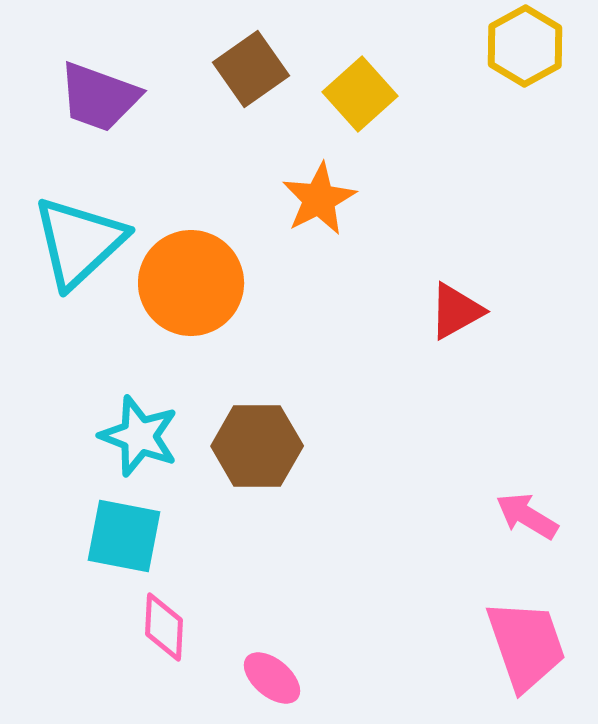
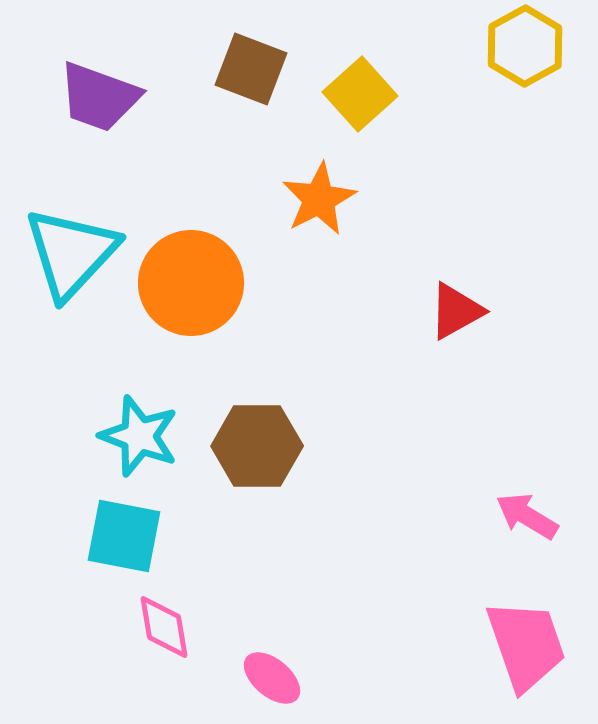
brown square: rotated 34 degrees counterclockwise
cyan triangle: moved 8 px left, 11 px down; rotated 4 degrees counterclockwise
pink diamond: rotated 12 degrees counterclockwise
